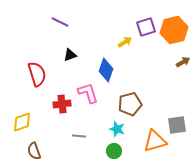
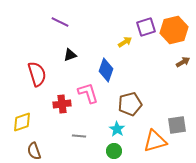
cyan star: rotated 14 degrees clockwise
